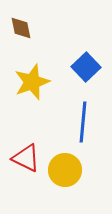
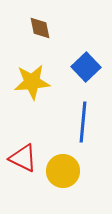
brown diamond: moved 19 px right
yellow star: rotated 15 degrees clockwise
red triangle: moved 3 px left
yellow circle: moved 2 px left, 1 px down
